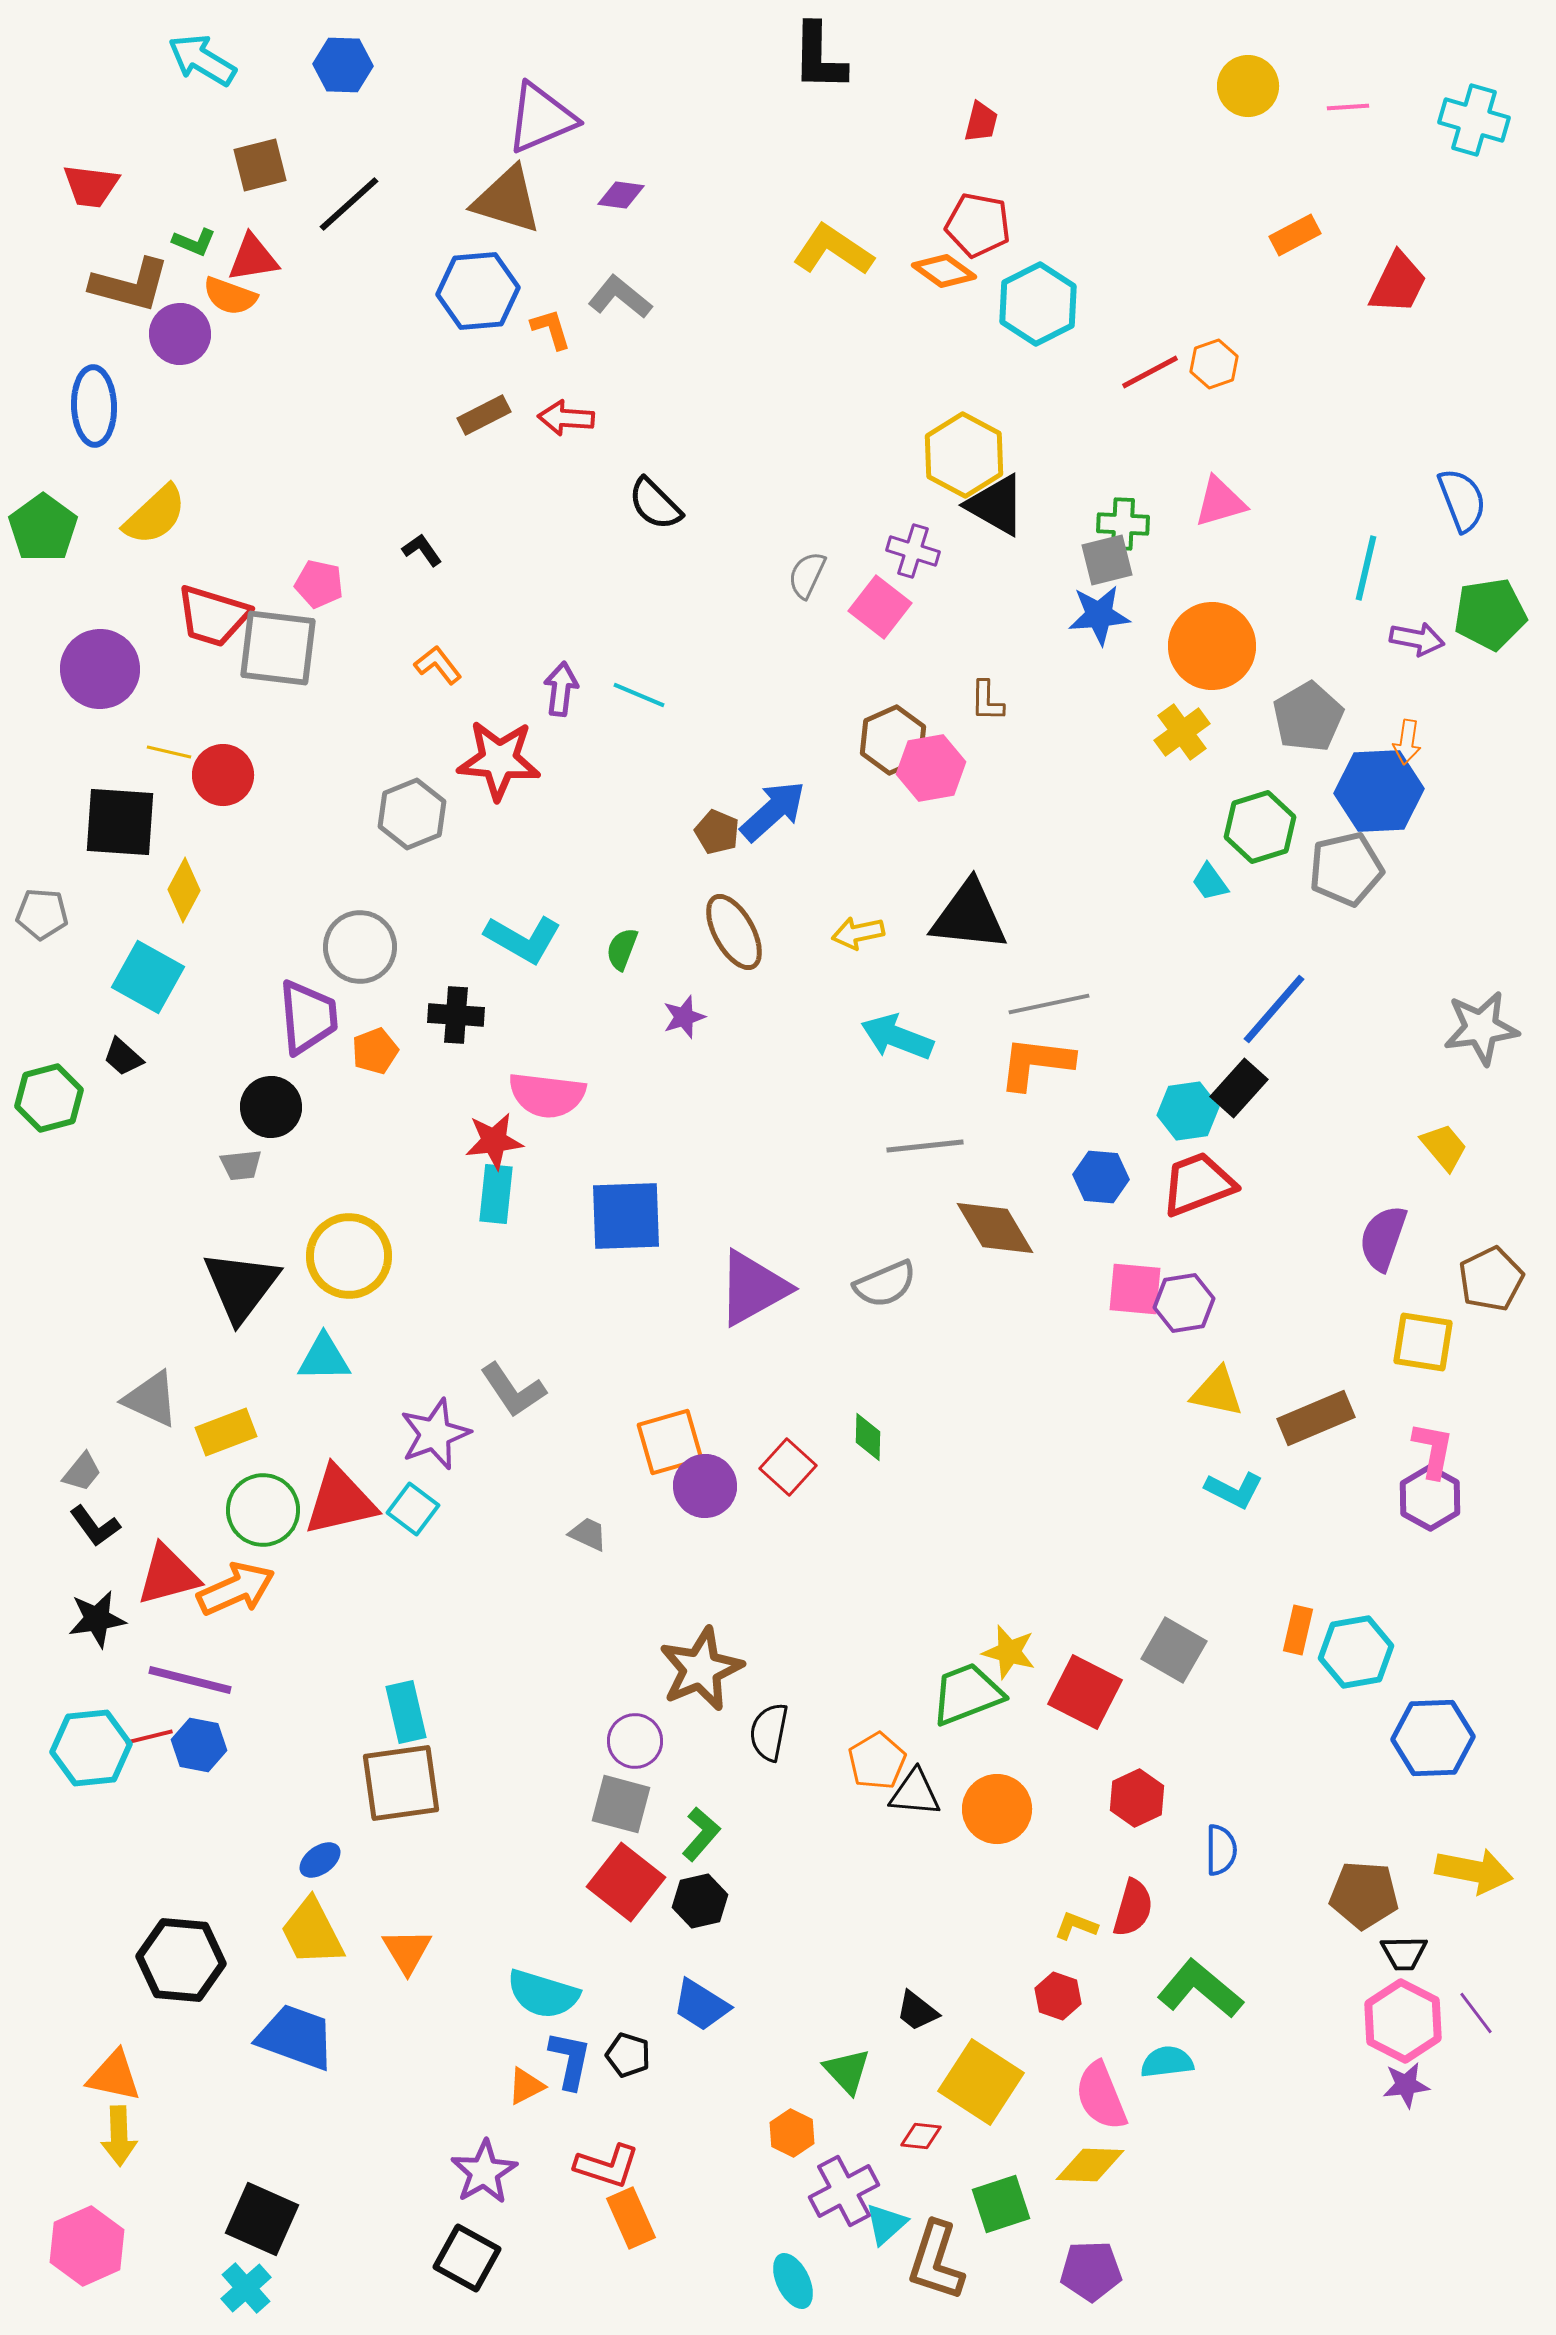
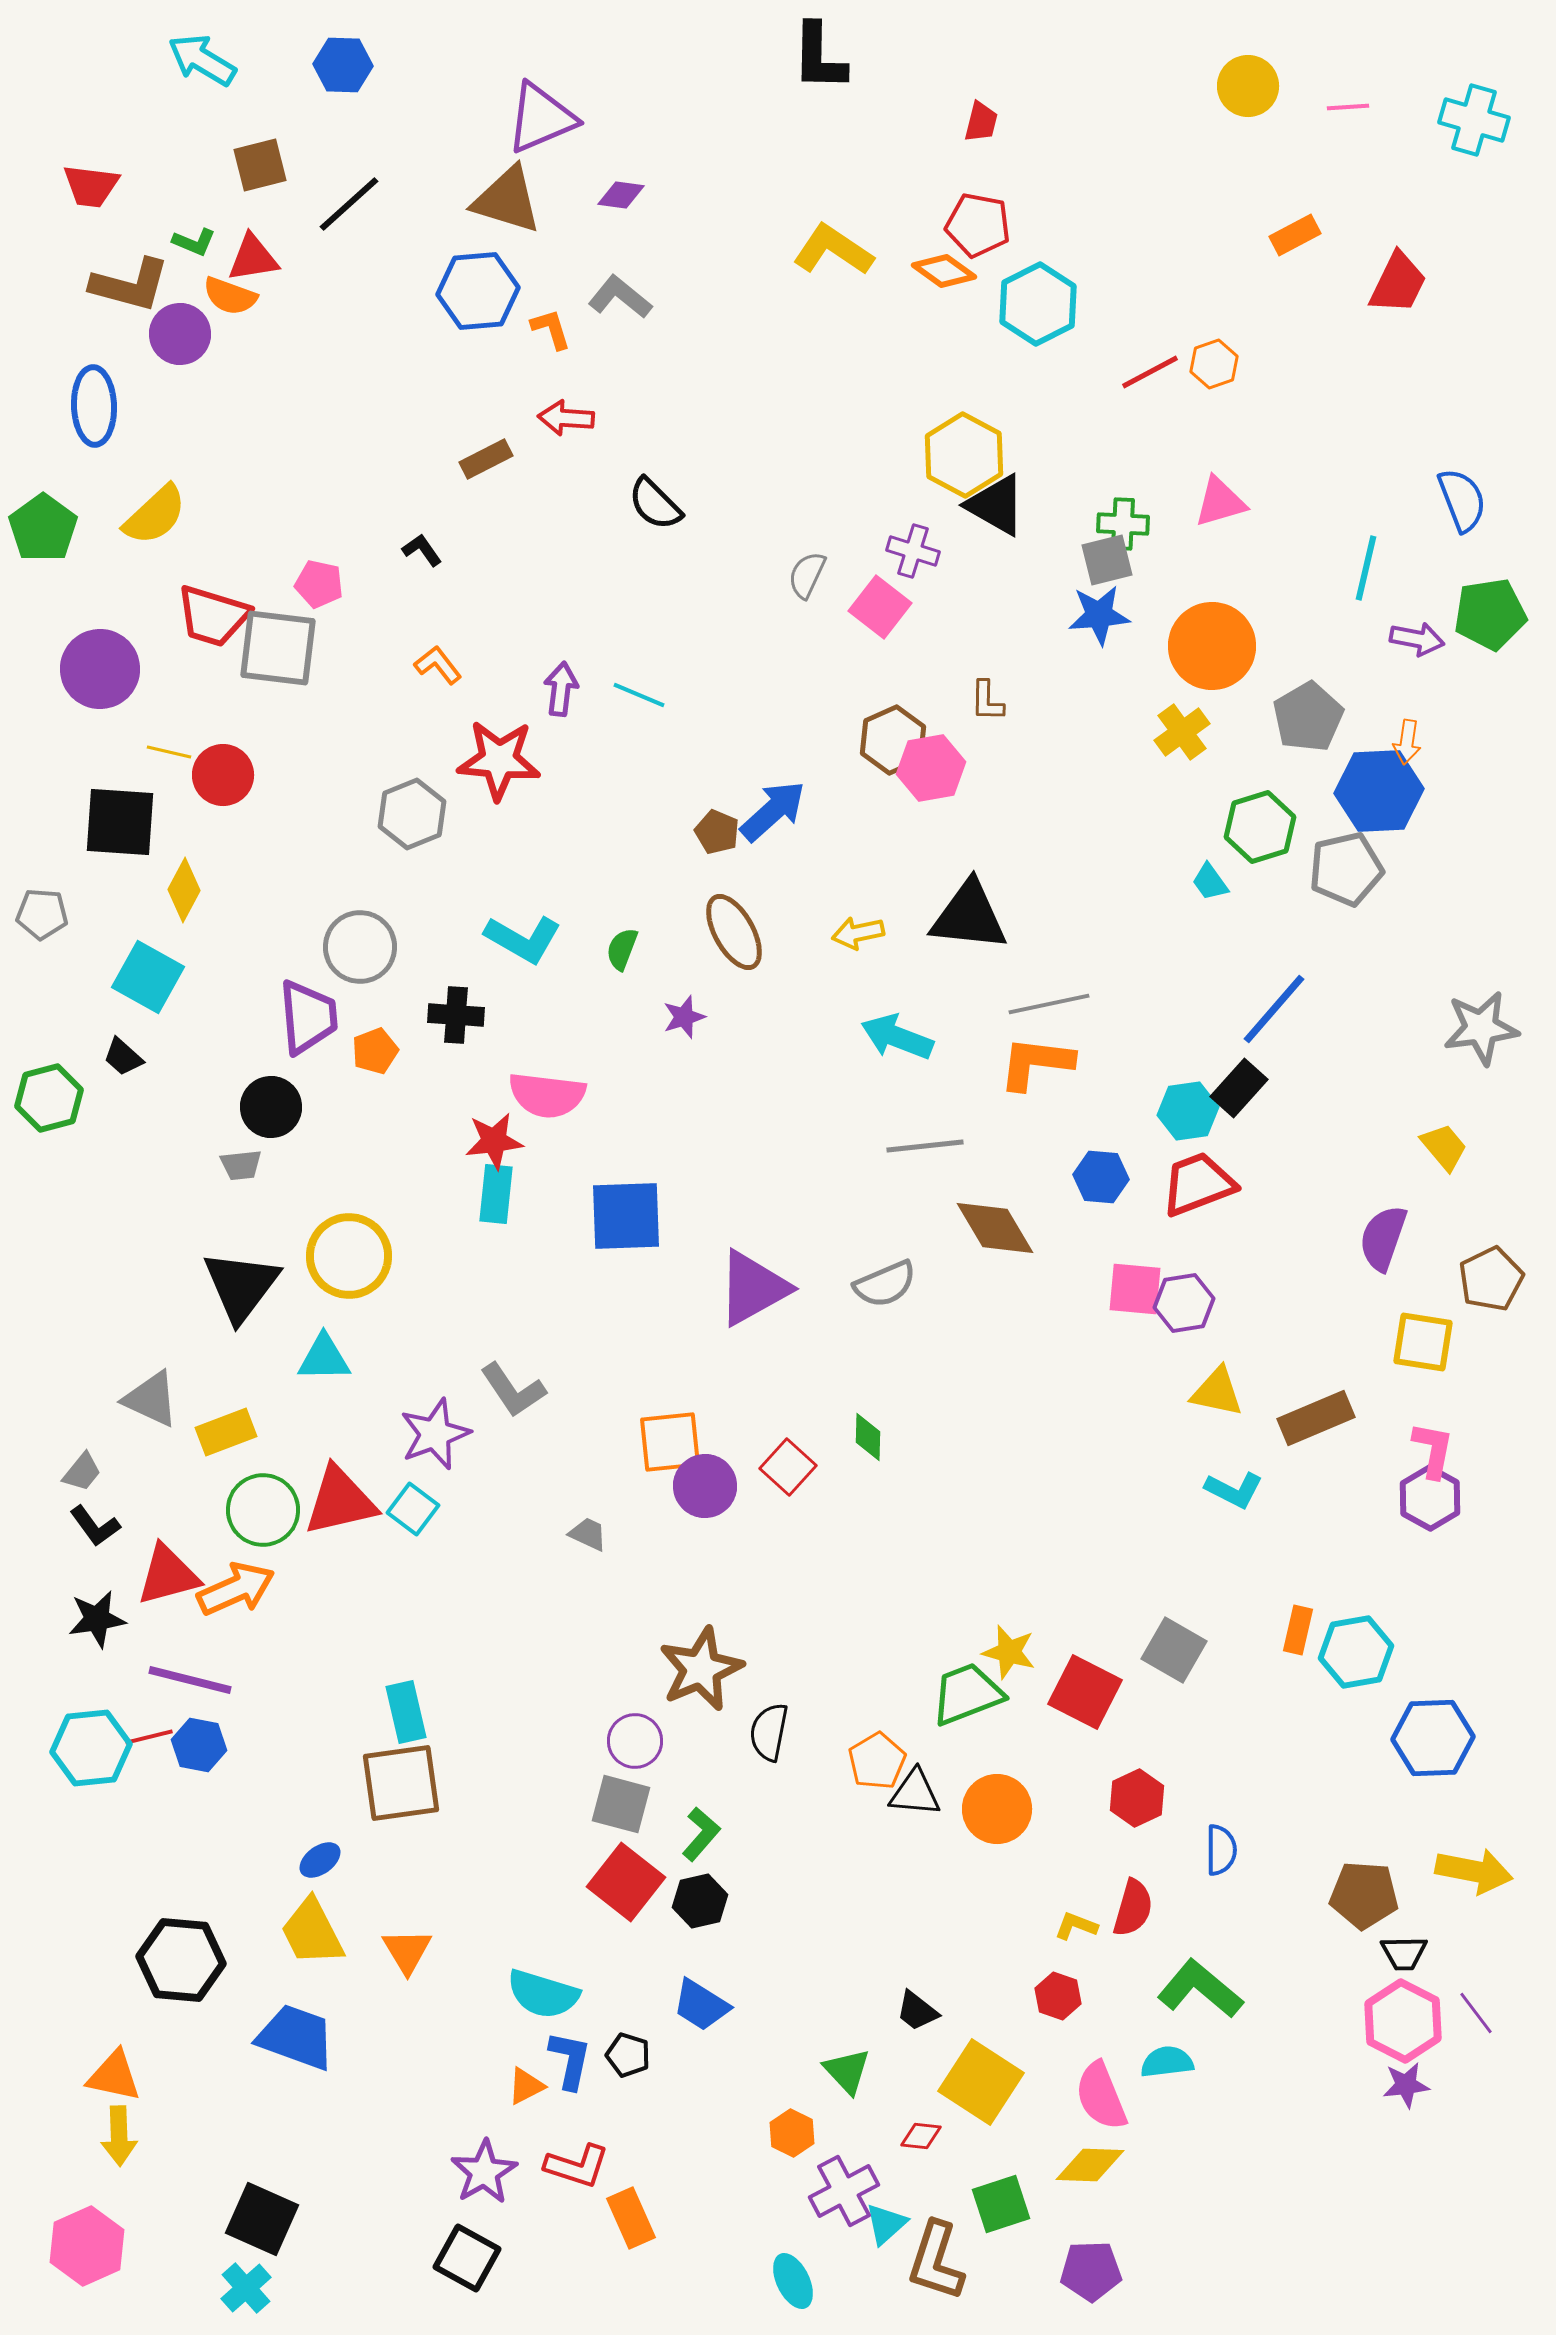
brown rectangle at (484, 415): moved 2 px right, 44 px down
orange square at (670, 1442): rotated 10 degrees clockwise
red L-shape at (607, 2166): moved 30 px left
